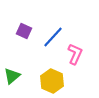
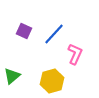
blue line: moved 1 px right, 3 px up
yellow hexagon: rotated 20 degrees clockwise
